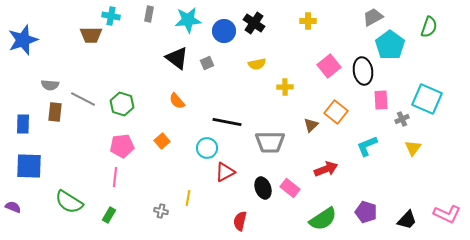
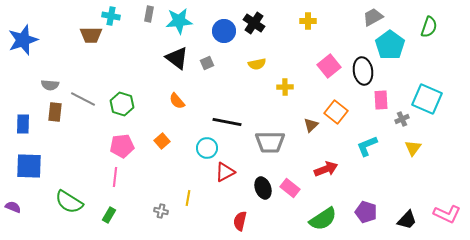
cyan star at (188, 20): moved 9 px left, 1 px down
